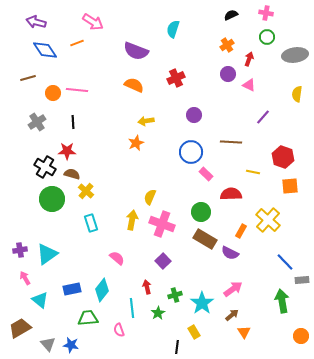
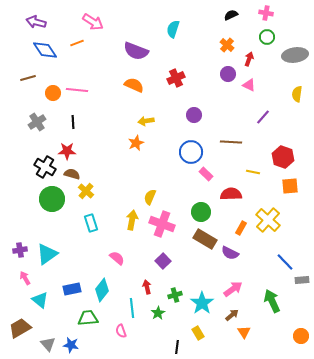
orange cross at (227, 45): rotated 16 degrees counterclockwise
orange rectangle at (241, 231): moved 3 px up
green arrow at (282, 301): moved 10 px left; rotated 15 degrees counterclockwise
pink semicircle at (119, 330): moved 2 px right, 1 px down
yellow rectangle at (194, 332): moved 4 px right, 1 px down
